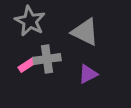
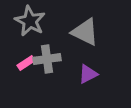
pink rectangle: moved 1 px left, 2 px up
